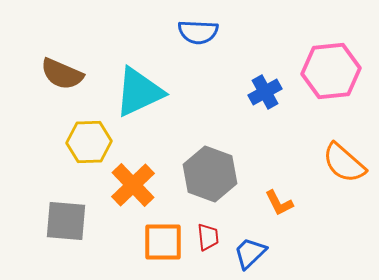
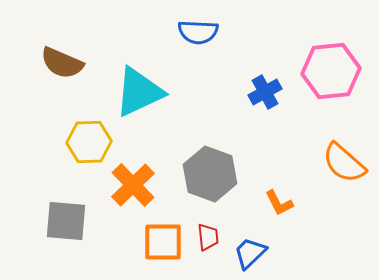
brown semicircle: moved 11 px up
